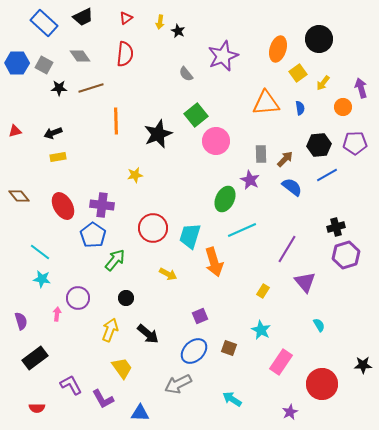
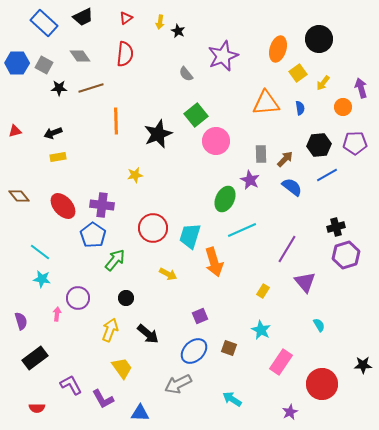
red ellipse at (63, 206): rotated 12 degrees counterclockwise
